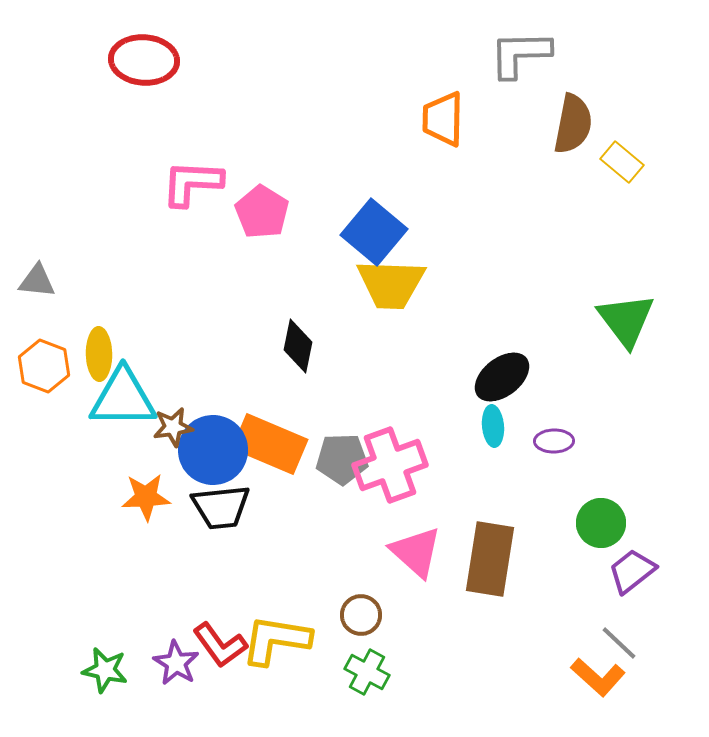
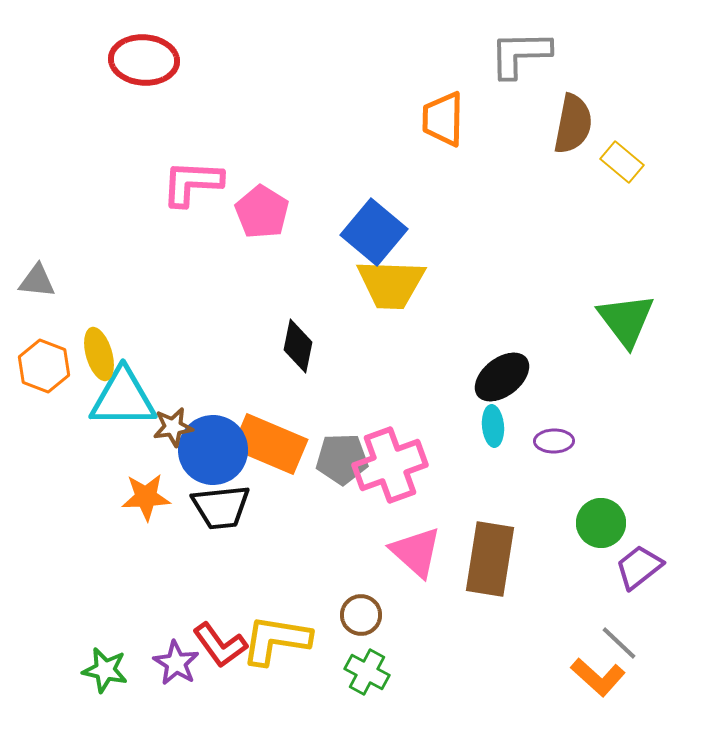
yellow ellipse: rotated 15 degrees counterclockwise
purple trapezoid: moved 7 px right, 4 px up
